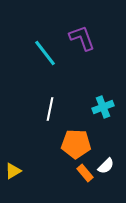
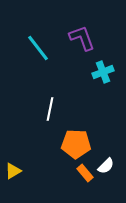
cyan line: moved 7 px left, 5 px up
cyan cross: moved 35 px up
